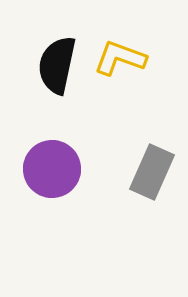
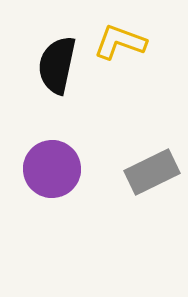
yellow L-shape: moved 16 px up
gray rectangle: rotated 40 degrees clockwise
